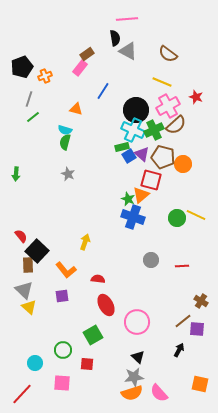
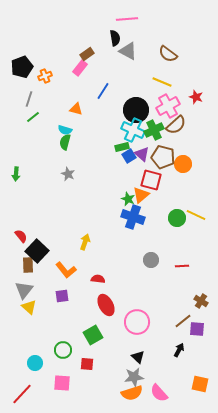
gray triangle at (24, 290): rotated 24 degrees clockwise
